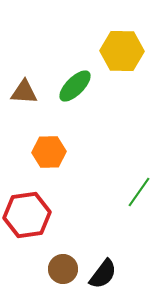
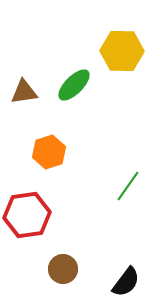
green ellipse: moved 1 px left, 1 px up
brown triangle: rotated 12 degrees counterclockwise
orange hexagon: rotated 16 degrees counterclockwise
green line: moved 11 px left, 6 px up
black semicircle: moved 23 px right, 8 px down
